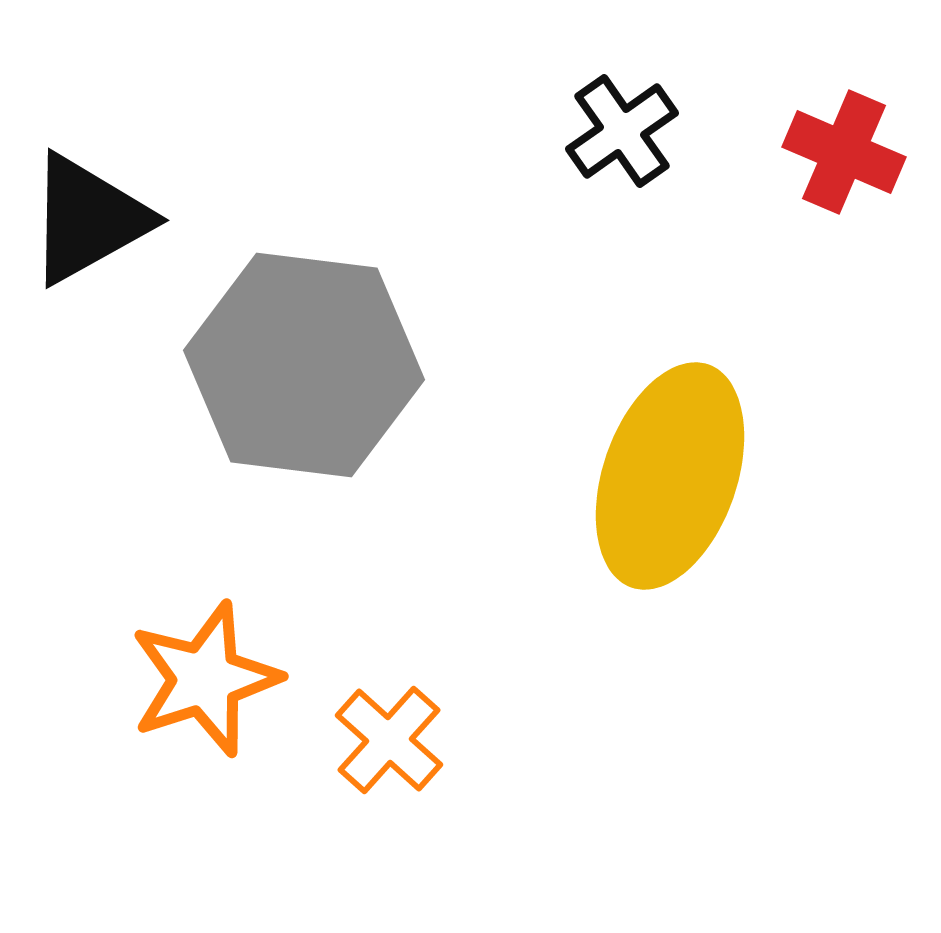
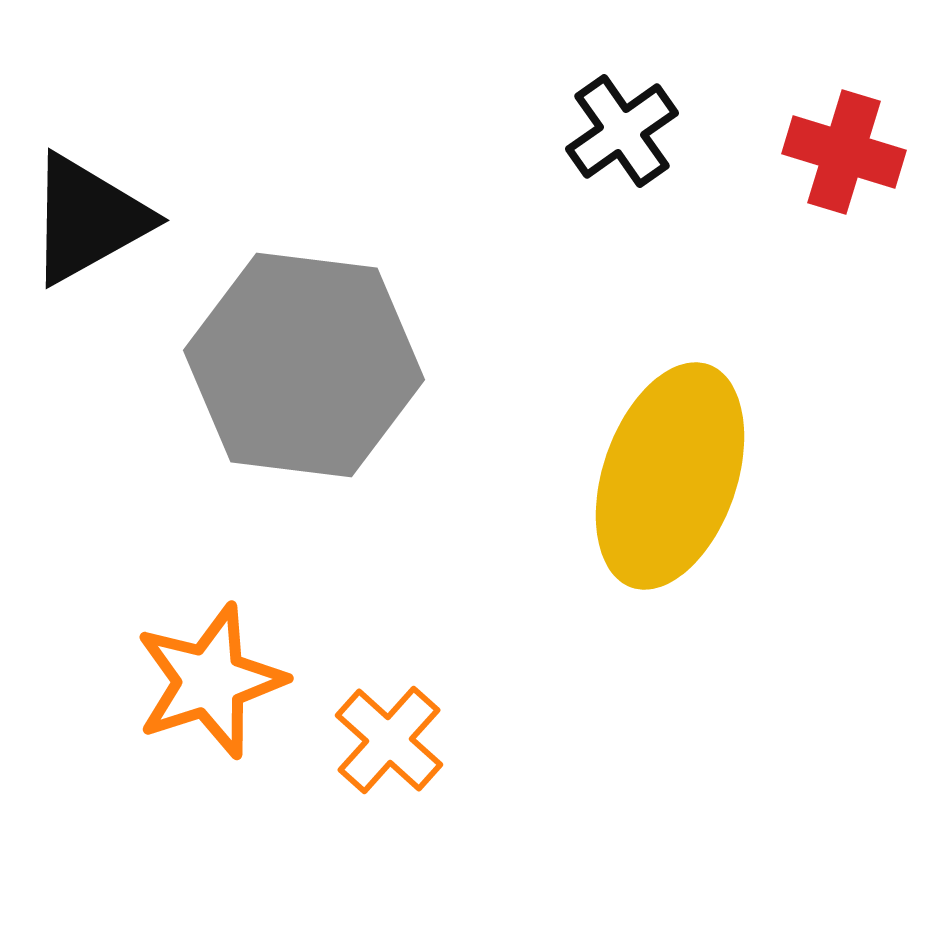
red cross: rotated 6 degrees counterclockwise
orange star: moved 5 px right, 2 px down
